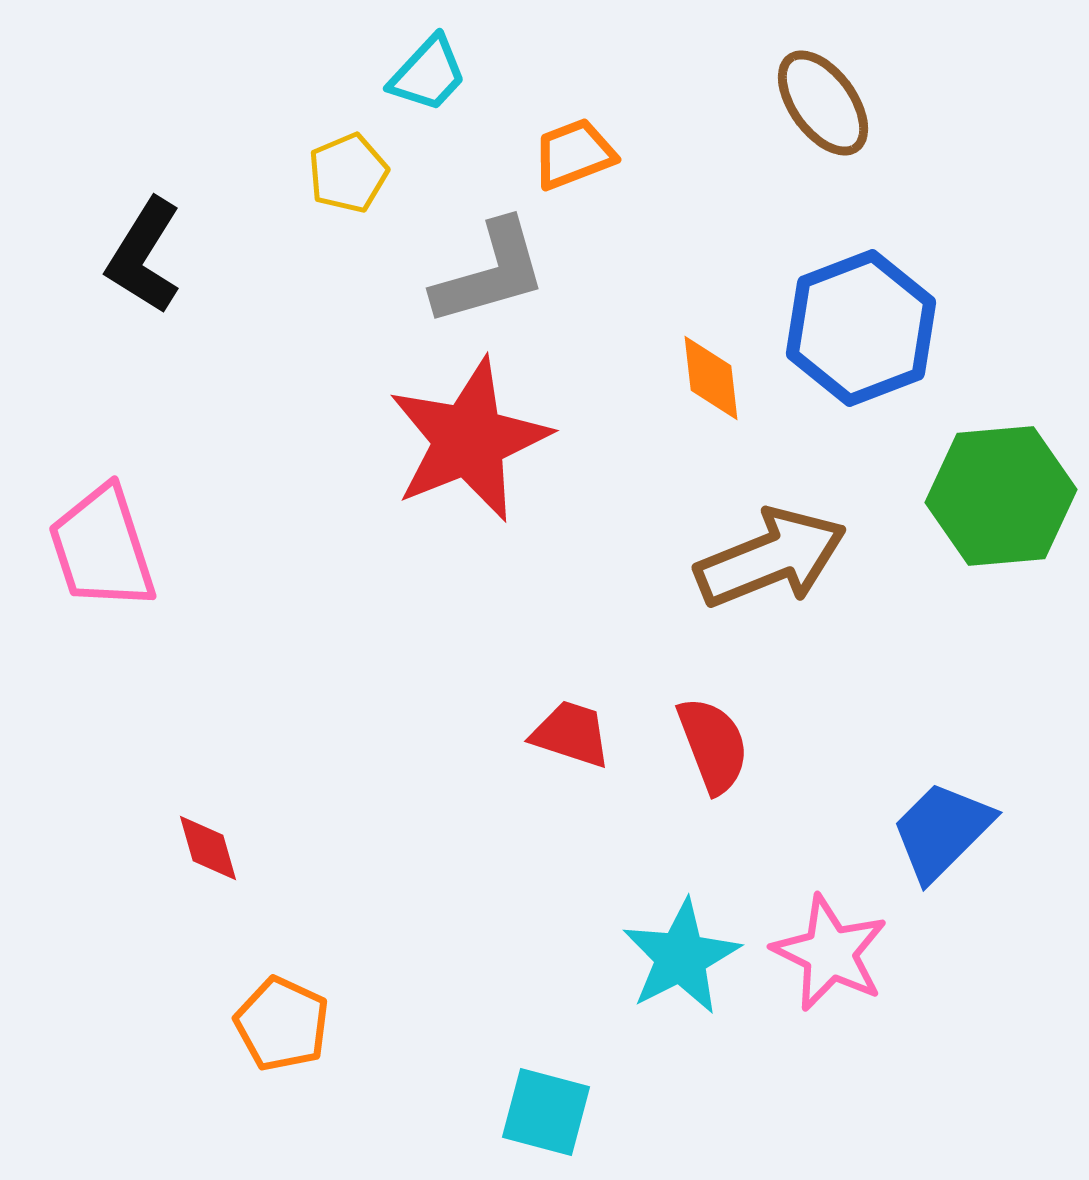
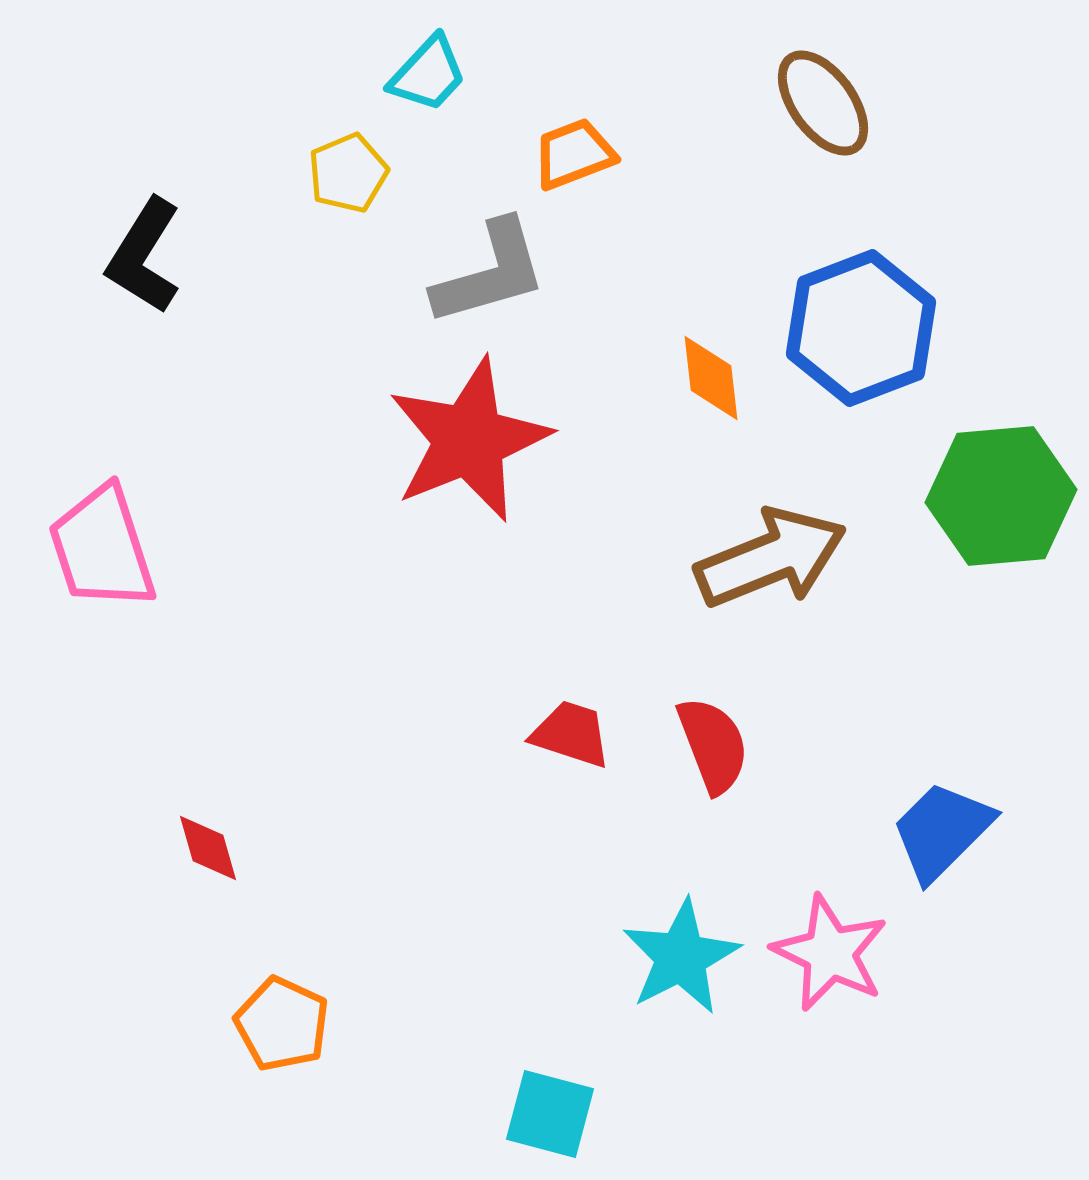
cyan square: moved 4 px right, 2 px down
